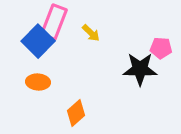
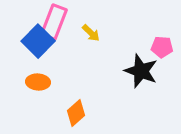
pink pentagon: moved 1 px right, 1 px up
black star: moved 1 px right, 2 px down; rotated 20 degrees clockwise
